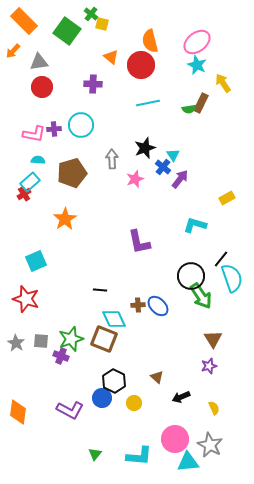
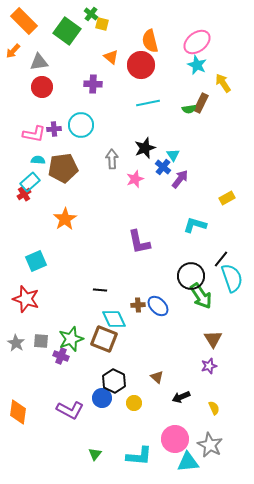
brown pentagon at (72, 173): moved 9 px left, 5 px up; rotated 8 degrees clockwise
